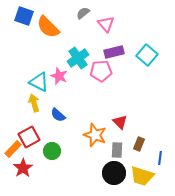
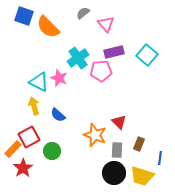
pink star: moved 2 px down
yellow arrow: moved 3 px down
red triangle: moved 1 px left
